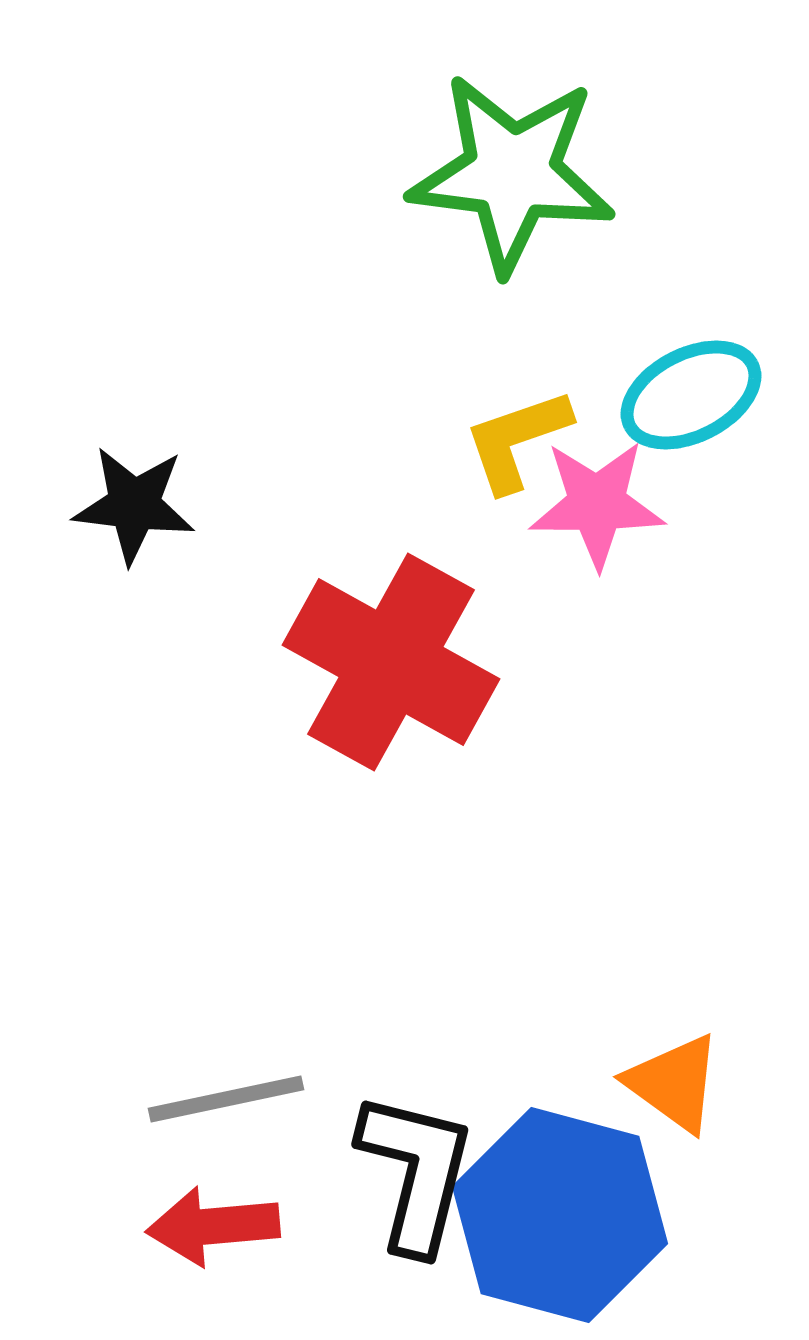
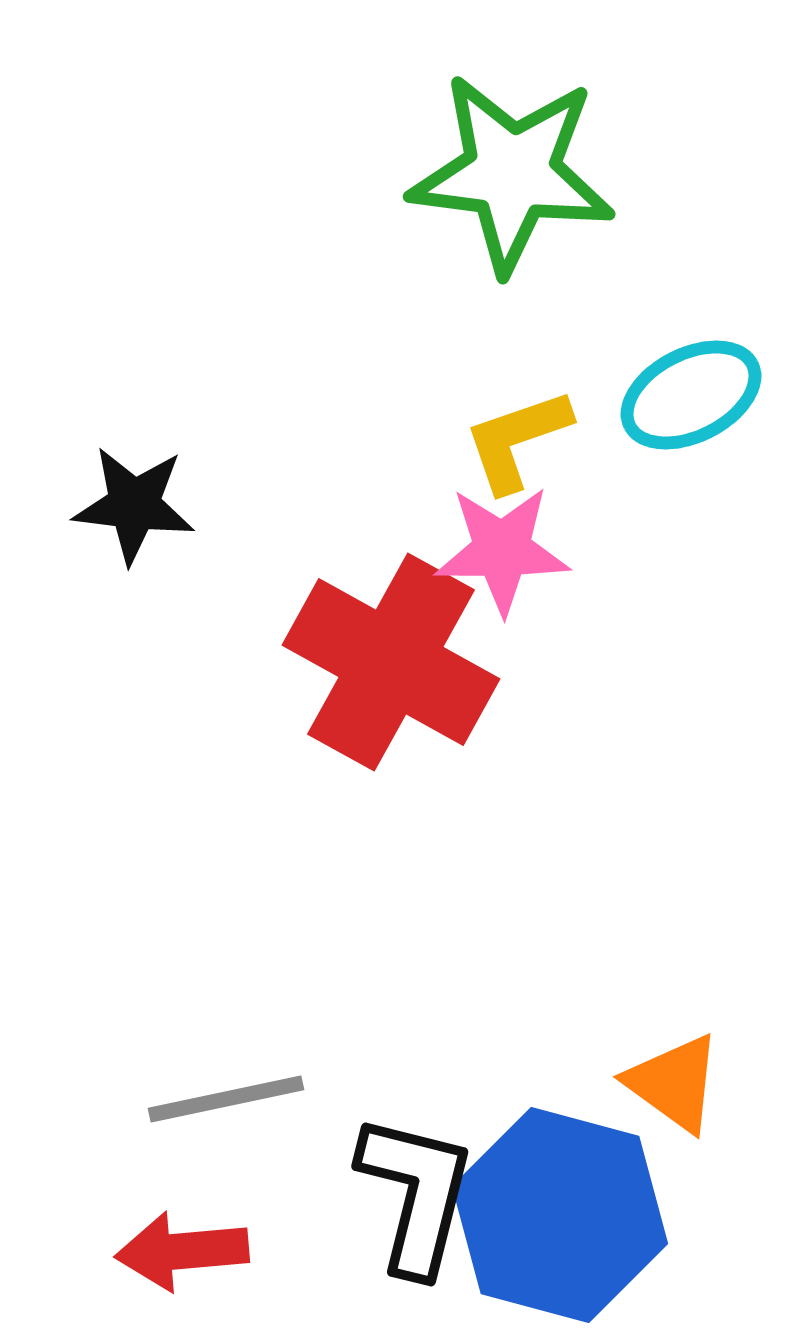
pink star: moved 95 px left, 46 px down
black L-shape: moved 22 px down
red arrow: moved 31 px left, 25 px down
